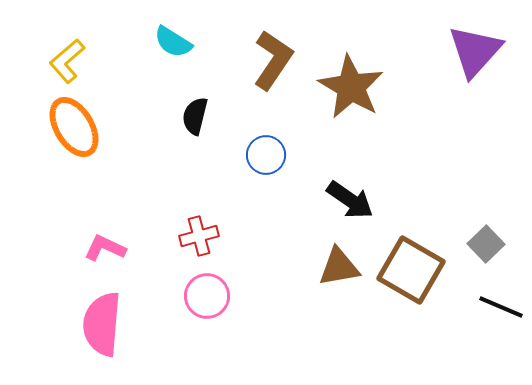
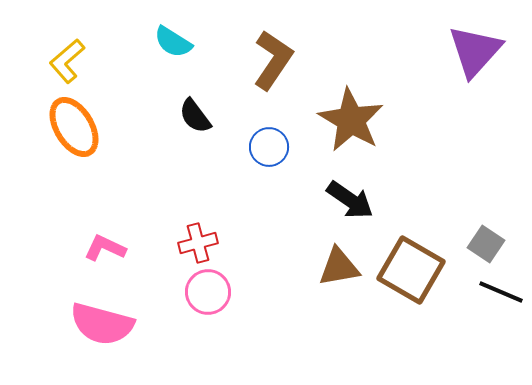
brown star: moved 33 px down
black semicircle: rotated 51 degrees counterclockwise
blue circle: moved 3 px right, 8 px up
red cross: moved 1 px left, 7 px down
gray square: rotated 12 degrees counterclockwise
pink circle: moved 1 px right, 4 px up
black line: moved 15 px up
pink semicircle: rotated 80 degrees counterclockwise
